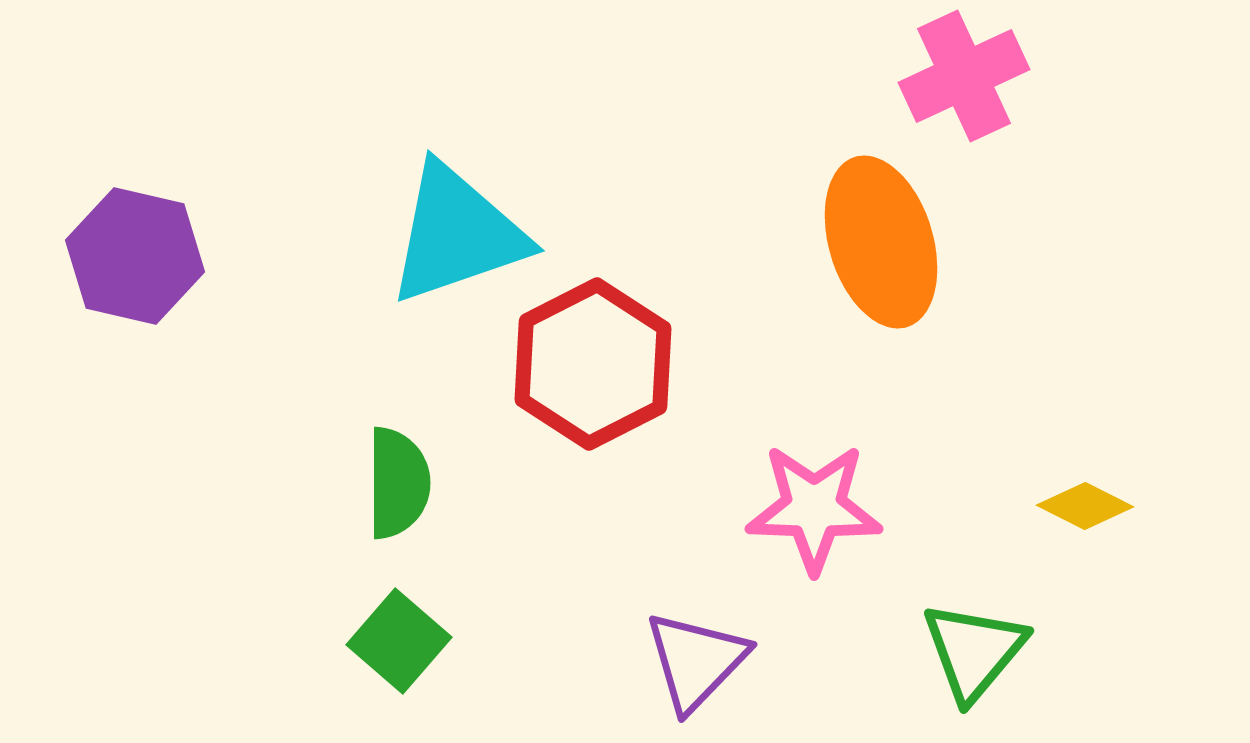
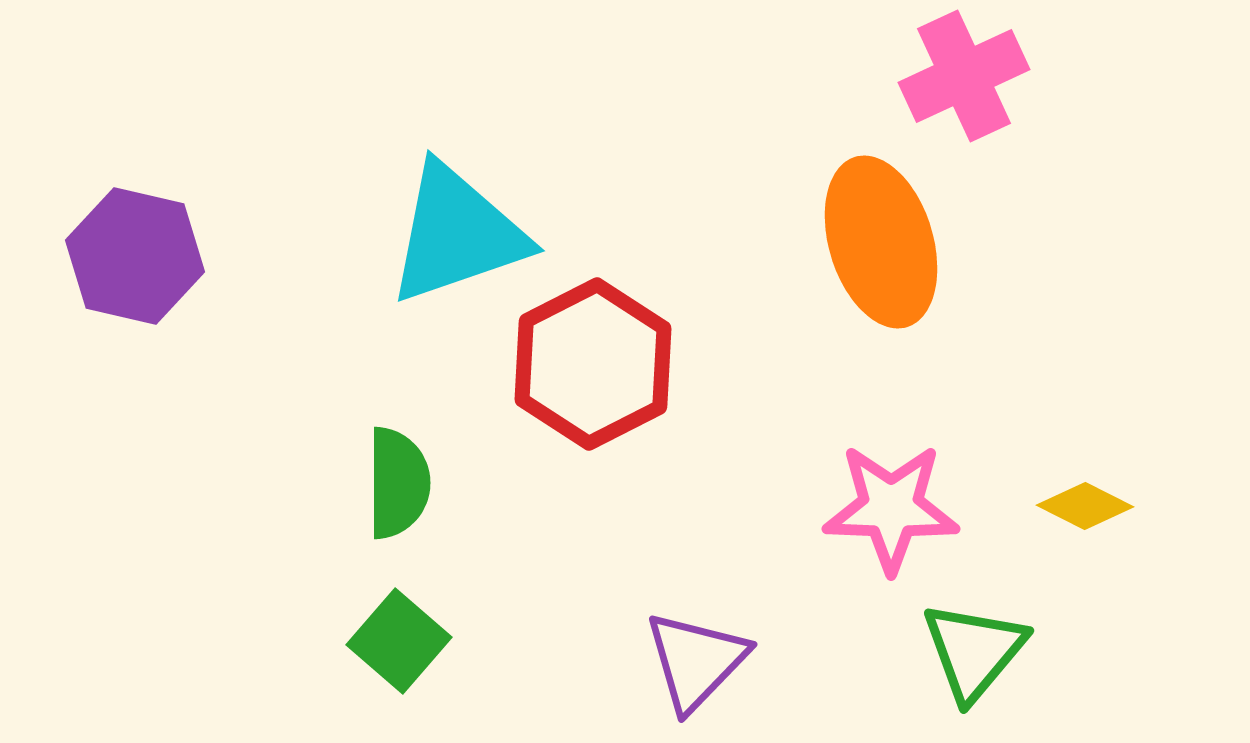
pink star: moved 77 px right
